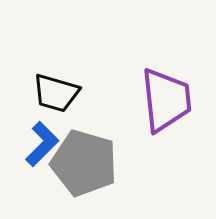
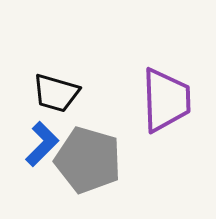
purple trapezoid: rotated 4 degrees clockwise
gray pentagon: moved 4 px right, 3 px up
